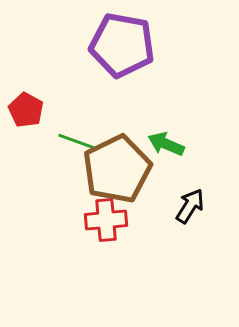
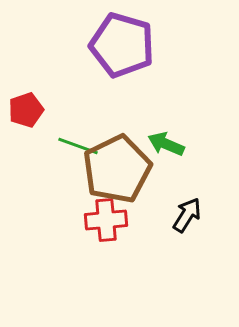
purple pentagon: rotated 6 degrees clockwise
red pentagon: rotated 24 degrees clockwise
green line: moved 4 px down
black arrow: moved 3 px left, 9 px down
